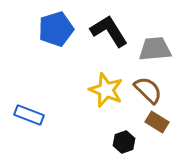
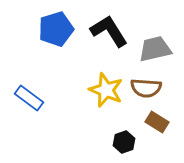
gray trapezoid: rotated 8 degrees counterclockwise
brown semicircle: moved 2 px left, 2 px up; rotated 140 degrees clockwise
blue rectangle: moved 17 px up; rotated 16 degrees clockwise
